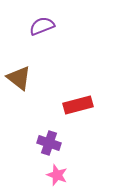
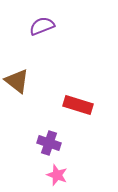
brown triangle: moved 2 px left, 3 px down
red rectangle: rotated 32 degrees clockwise
